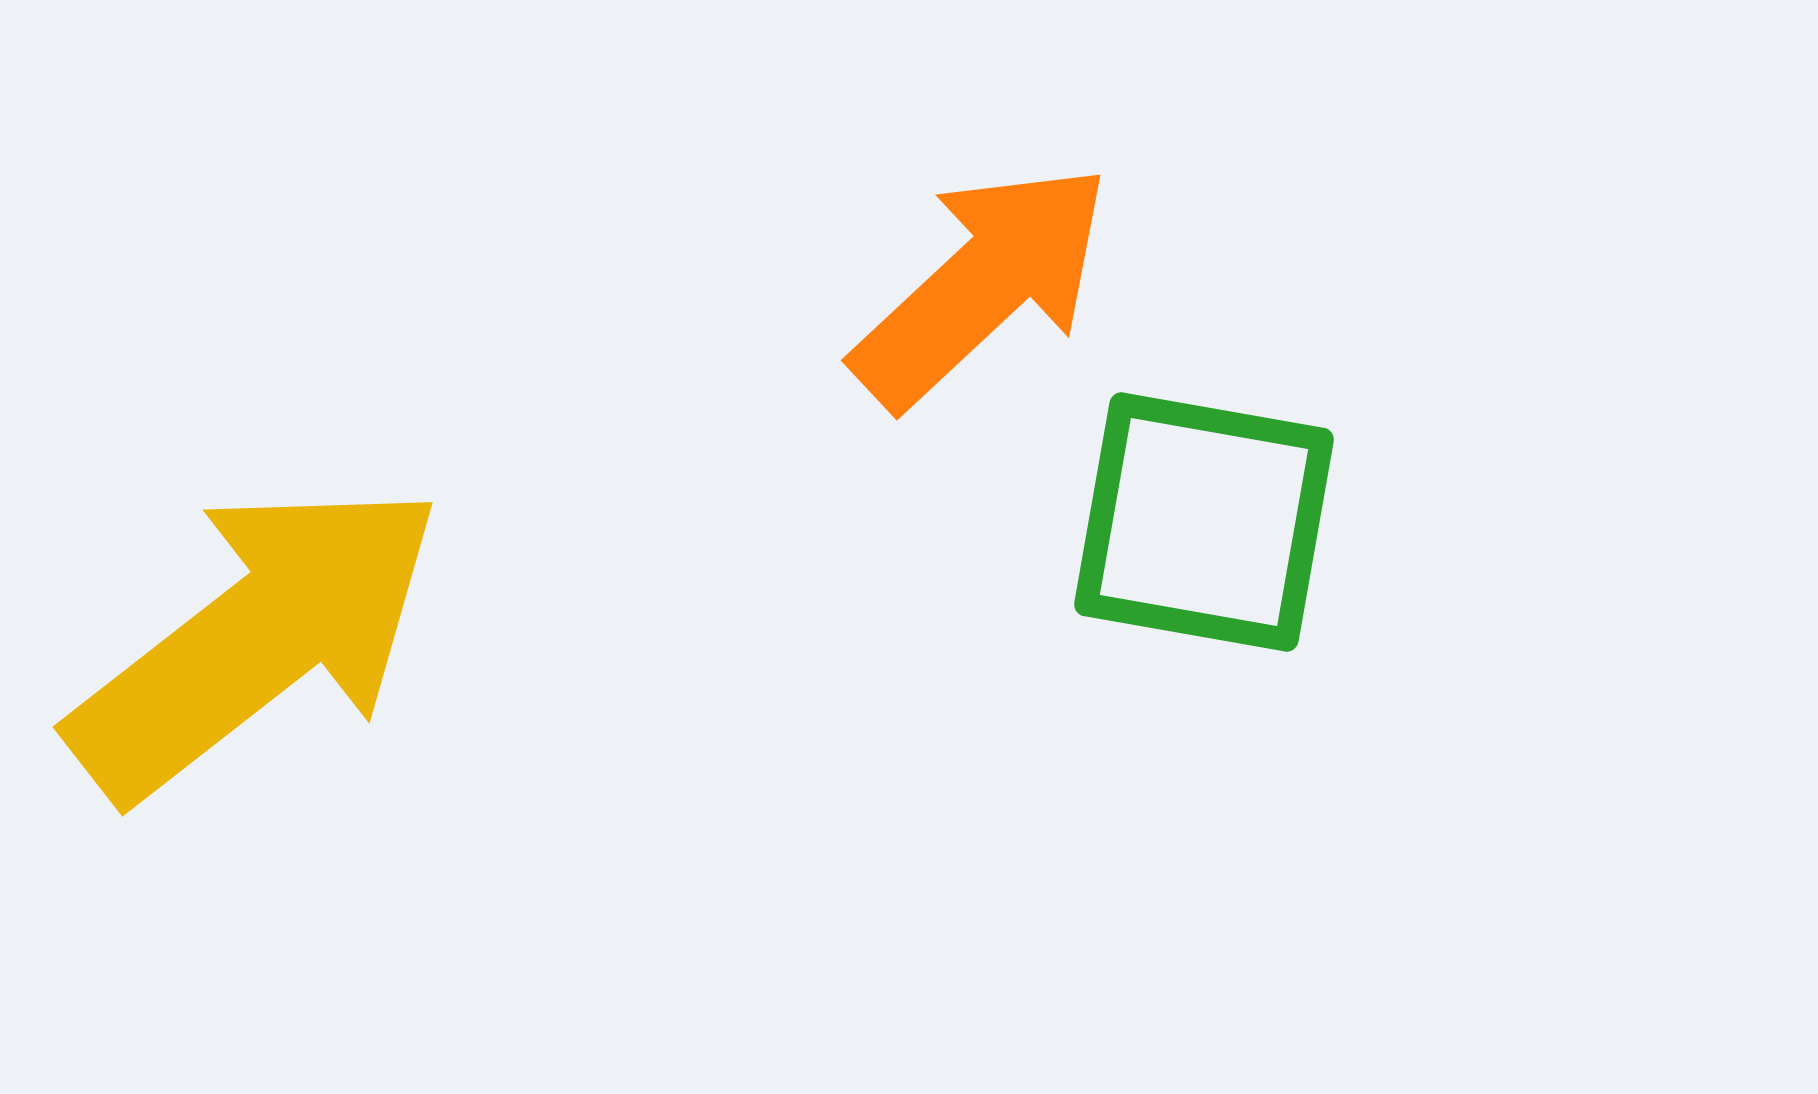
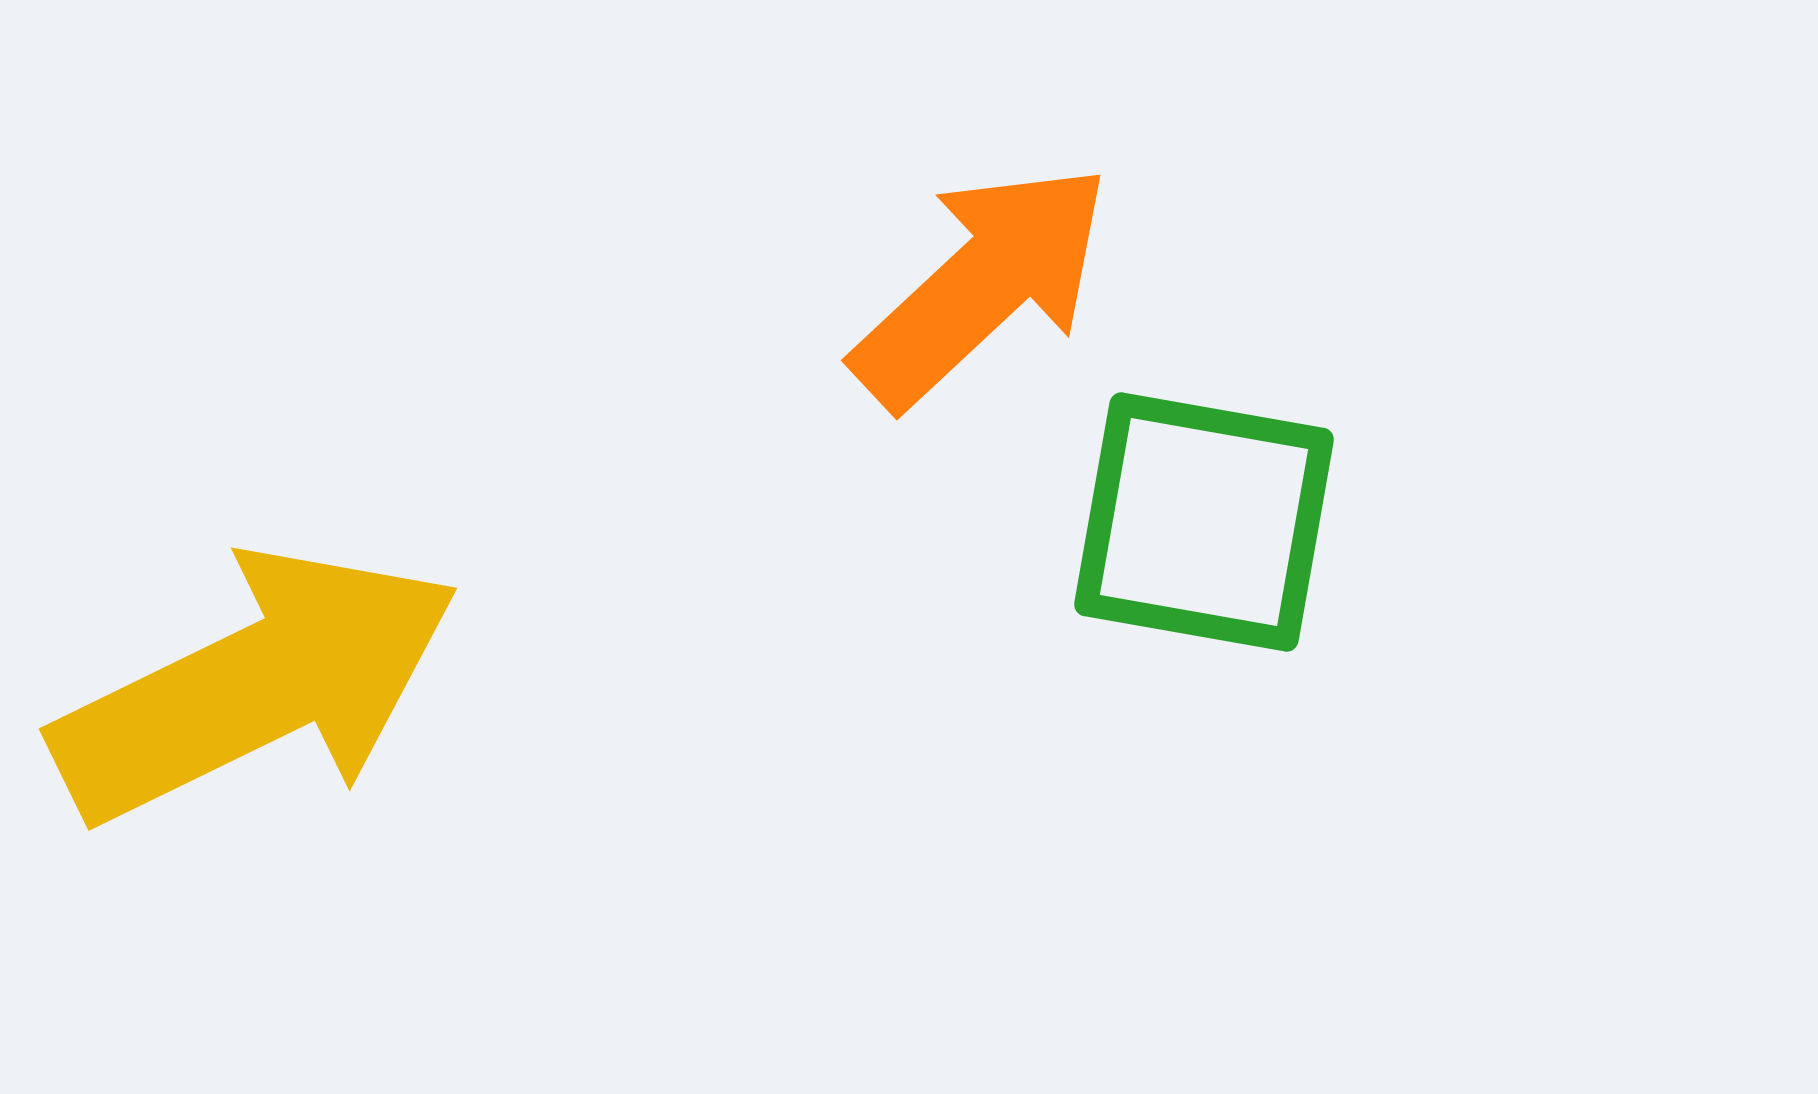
yellow arrow: moved 46 px down; rotated 12 degrees clockwise
